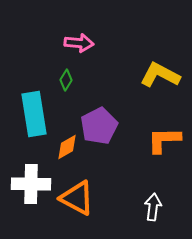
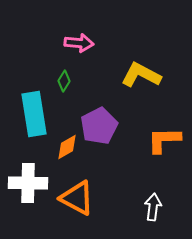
yellow L-shape: moved 19 px left
green diamond: moved 2 px left, 1 px down
white cross: moved 3 px left, 1 px up
